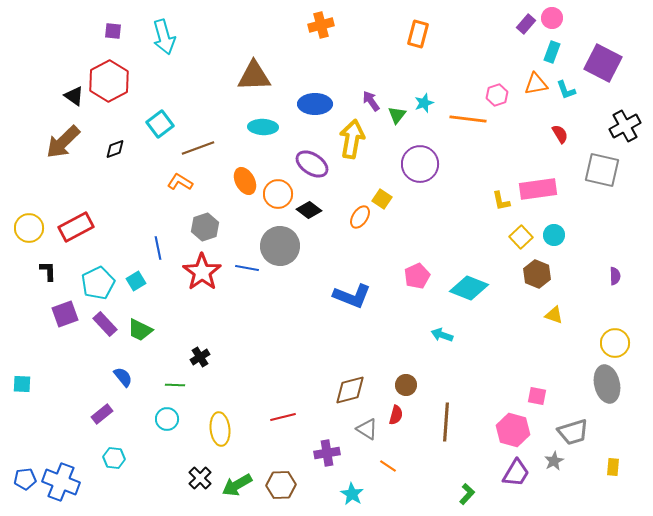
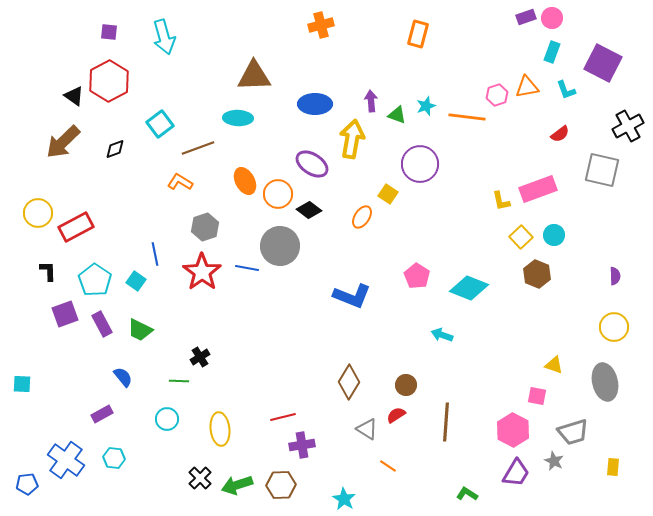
purple rectangle at (526, 24): moved 7 px up; rotated 30 degrees clockwise
purple square at (113, 31): moved 4 px left, 1 px down
orange triangle at (536, 84): moved 9 px left, 3 px down
purple arrow at (371, 101): rotated 30 degrees clockwise
cyan star at (424, 103): moved 2 px right, 3 px down
green triangle at (397, 115): rotated 48 degrees counterclockwise
orange line at (468, 119): moved 1 px left, 2 px up
black cross at (625, 126): moved 3 px right
cyan ellipse at (263, 127): moved 25 px left, 9 px up
red semicircle at (560, 134): rotated 84 degrees clockwise
pink rectangle at (538, 189): rotated 12 degrees counterclockwise
yellow square at (382, 199): moved 6 px right, 5 px up
orange ellipse at (360, 217): moved 2 px right
yellow circle at (29, 228): moved 9 px right, 15 px up
blue line at (158, 248): moved 3 px left, 6 px down
pink pentagon at (417, 276): rotated 15 degrees counterclockwise
cyan square at (136, 281): rotated 24 degrees counterclockwise
cyan pentagon at (98, 283): moved 3 px left, 3 px up; rotated 12 degrees counterclockwise
yellow triangle at (554, 315): moved 50 px down
purple rectangle at (105, 324): moved 3 px left; rotated 15 degrees clockwise
yellow circle at (615, 343): moved 1 px left, 16 px up
gray ellipse at (607, 384): moved 2 px left, 2 px up
green line at (175, 385): moved 4 px right, 4 px up
brown diamond at (350, 390): moved 1 px left, 8 px up; rotated 44 degrees counterclockwise
purple rectangle at (102, 414): rotated 10 degrees clockwise
red semicircle at (396, 415): rotated 138 degrees counterclockwise
pink hexagon at (513, 430): rotated 12 degrees clockwise
purple cross at (327, 453): moved 25 px left, 8 px up
gray star at (554, 461): rotated 18 degrees counterclockwise
blue pentagon at (25, 479): moved 2 px right, 5 px down
blue cross at (61, 482): moved 5 px right, 22 px up; rotated 15 degrees clockwise
green arrow at (237, 485): rotated 12 degrees clockwise
cyan star at (352, 494): moved 8 px left, 5 px down
green L-shape at (467, 494): rotated 100 degrees counterclockwise
